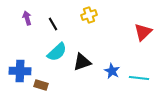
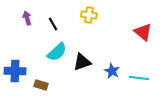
yellow cross: rotated 28 degrees clockwise
red triangle: rotated 36 degrees counterclockwise
blue cross: moved 5 px left
